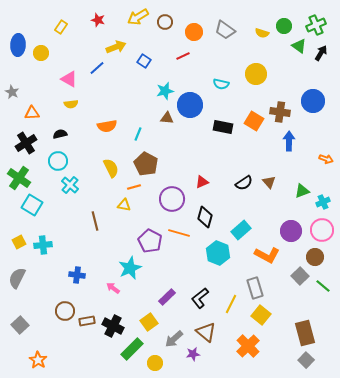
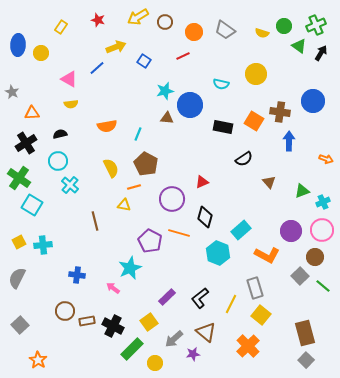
black semicircle at (244, 183): moved 24 px up
